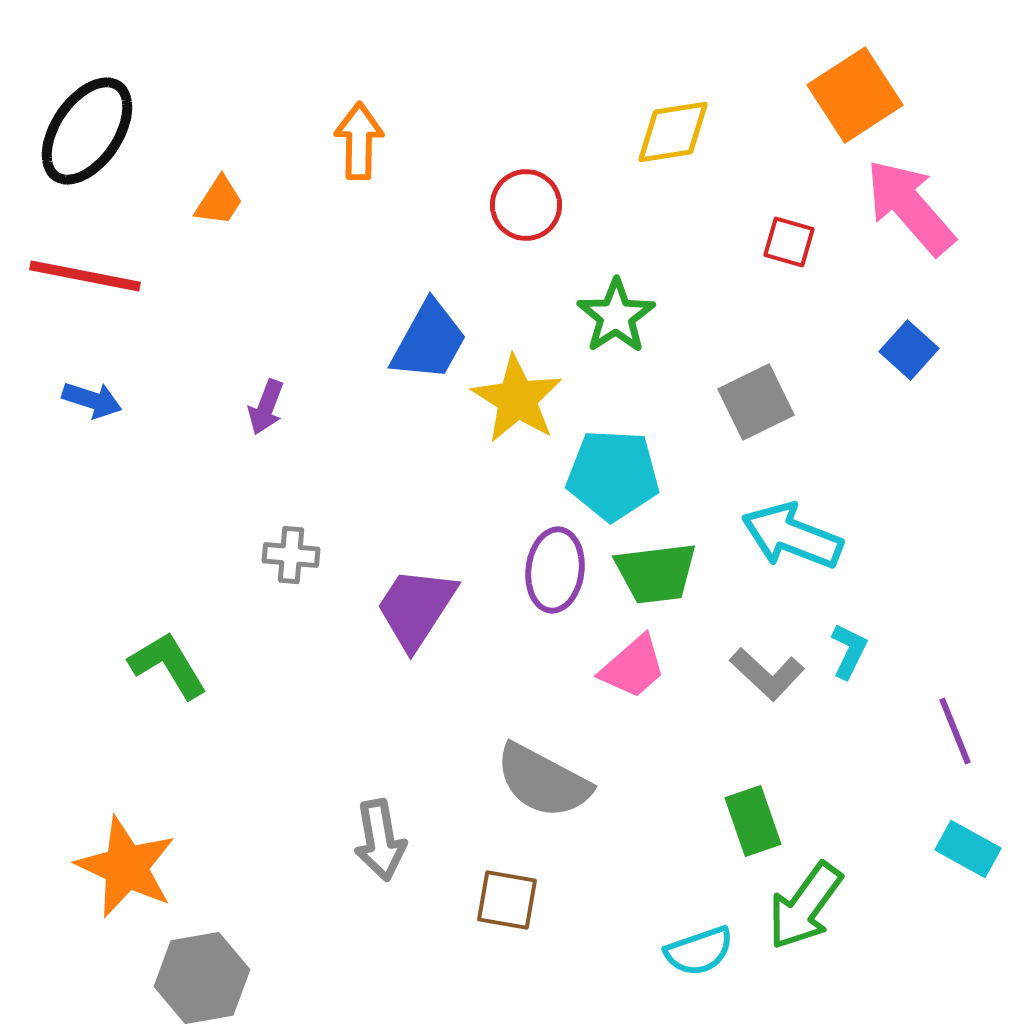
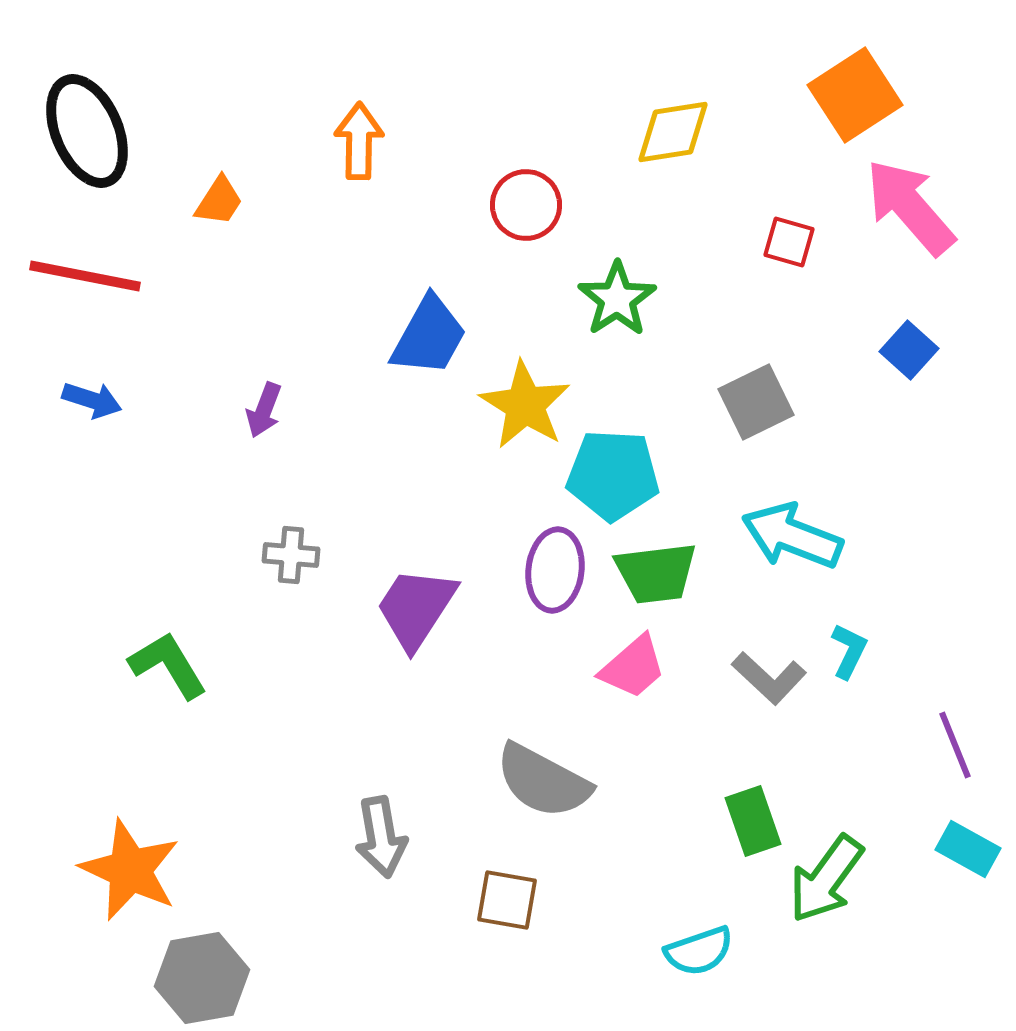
black ellipse: rotated 57 degrees counterclockwise
green star: moved 1 px right, 17 px up
blue trapezoid: moved 5 px up
yellow star: moved 8 px right, 6 px down
purple arrow: moved 2 px left, 3 px down
gray L-shape: moved 2 px right, 4 px down
purple line: moved 14 px down
gray arrow: moved 1 px right, 3 px up
orange star: moved 4 px right, 3 px down
green arrow: moved 21 px right, 27 px up
